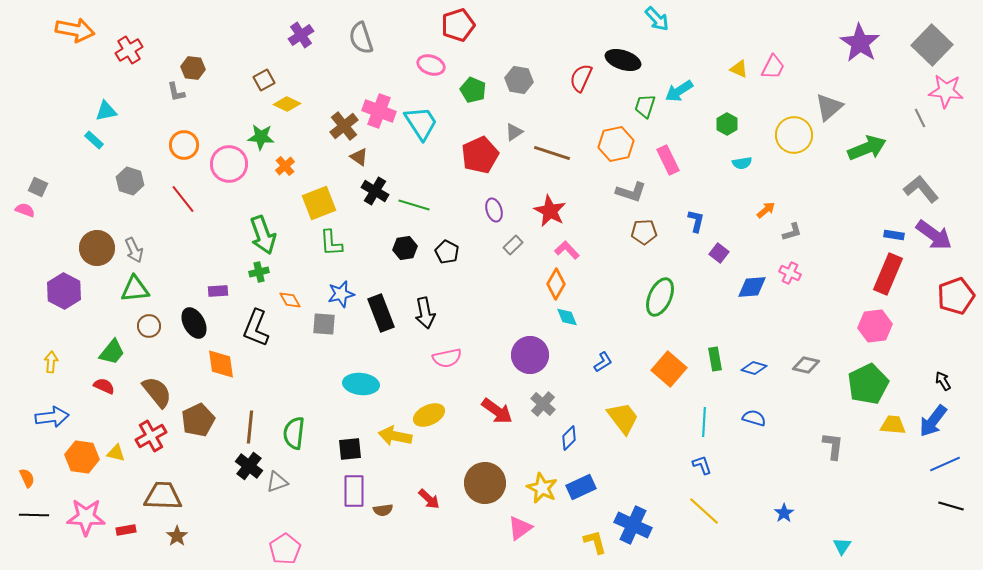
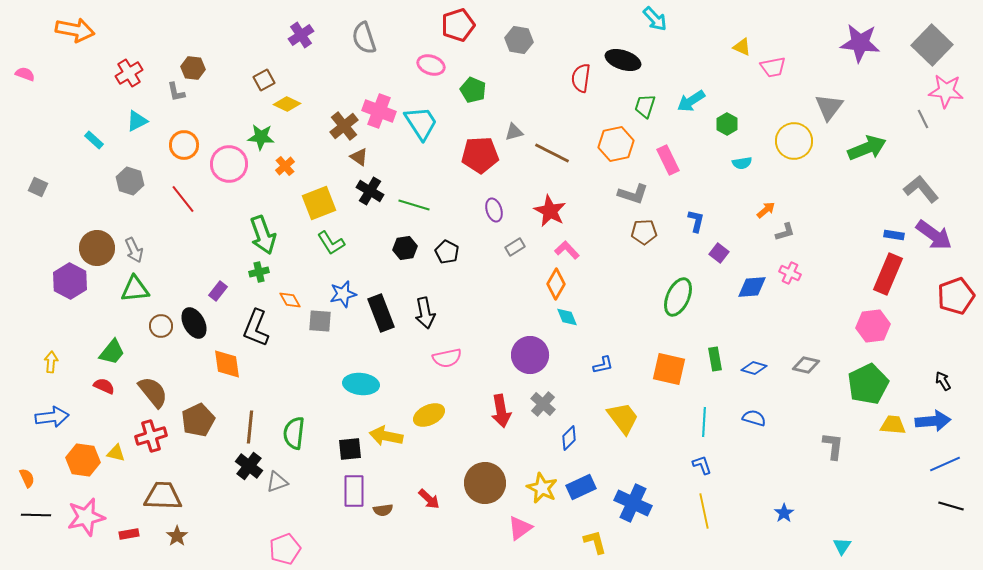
cyan arrow at (657, 19): moved 2 px left
gray semicircle at (361, 38): moved 3 px right
purple star at (860, 43): rotated 27 degrees counterclockwise
red cross at (129, 50): moved 23 px down
pink trapezoid at (773, 67): rotated 52 degrees clockwise
yellow triangle at (739, 69): moved 3 px right, 22 px up
red semicircle at (581, 78): rotated 16 degrees counterclockwise
gray hexagon at (519, 80): moved 40 px up
cyan arrow at (679, 91): moved 12 px right, 10 px down
gray triangle at (829, 107): rotated 12 degrees counterclockwise
cyan triangle at (106, 111): moved 31 px right, 10 px down; rotated 15 degrees counterclockwise
gray line at (920, 118): moved 3 px right, 1 px down
gray triangle at (514, 132): rotated 18 degrees clockwise
yellow circle at (794, 135): moved 6 px down
brown line at (552, 153): rotated 9 degrees clockwise
red pentagon at (480, 155): rotated 21 degrees clockwise
black cross at (375, 191): moved 5 px left
gray L-shape at (631, 192): moved 2 px right, 2 px down
pink semicircle at (25, 210): moved 136 px up
gray L-shape at (792, 232): moved 7 px left
green L-shape at (331, 243): rotated 28 degrees counterclockwise
gray rectangle at (513, 245): moved 2 px right, 2 px down; rotated 12 degrees clockwise
purple hexagon at (64, 291): moved 6 px right, 10 px up
purple rectangle at (218, 291): rotated 48 degrees counterclockwise
blue star at (341, 294): moved 2 px right
green ellipse at (660, 297): moved 18 px right
gray square at (324, 324): moved 4 px left, 3 px up
brown circle at (149, 326): moved 12 px right
pink hexagon at (875, 326): moved 2 px left
blue L-shape at (603, 362): moved 3 px down; rotated 20 degrees clockwise
orange diamond at (221, 364): moved 6 px right
orange square at (669, 369): rotated 28 degrees counterclockwise
brown semicircle at (157, 392): moved 4 px left
red arrow at (497, 411): moved 4 px right; rotated 44 degrees clockwise
blue arrow at (933, 421): rotated 132 degrees counterclockwise
red cross at (151, 436): rotated 12 degrees clockwise
yellow arrow at (395, 436): moved 9 px left
orange hexagon at (82, 457): moved 1 px right, 3 px down
yellow line at (704, 511): rotated 36 degrees clockwise
black line at (34, 515): moved 2 px right
pink star at (86, 517): rotated 15 degrees counterclockwise
blue cross at (633, 525): moved 22 px up
red rectangle at (126, 530): moved 3 px right, 4 px down
pink pentagon at (285, 549): rotated 12 degrees clockwise
